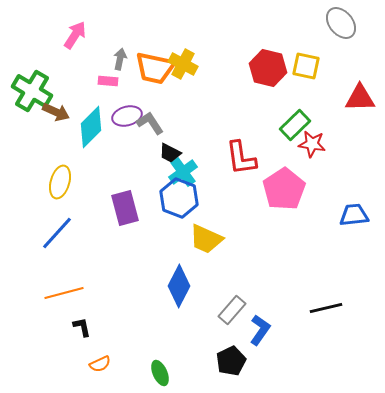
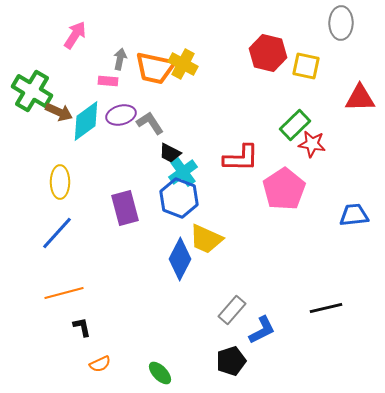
gray ellipse: rotated 40 degrees clockwise
red hexagon: moved 15 px up
brown arrow: moved 3 px right
purple ellipse: moved 6 px left, 1 px up
cyan diamond: moved 5 px left, 6 px up; rotated 9 degrees clockwise
red L-shape: rotated 81 degrees counterclockwise
yellow ellipse: rotated 16 degrees counterclockwise
blue diamond: moved 1 px right, 27 px up
blue L-shape: moved 2 px right; rotated 28 degrees clockwise
black pentagon: rotated 8 degrees clockwise
green ellipse: rotated 20 degrees counterclockwise
